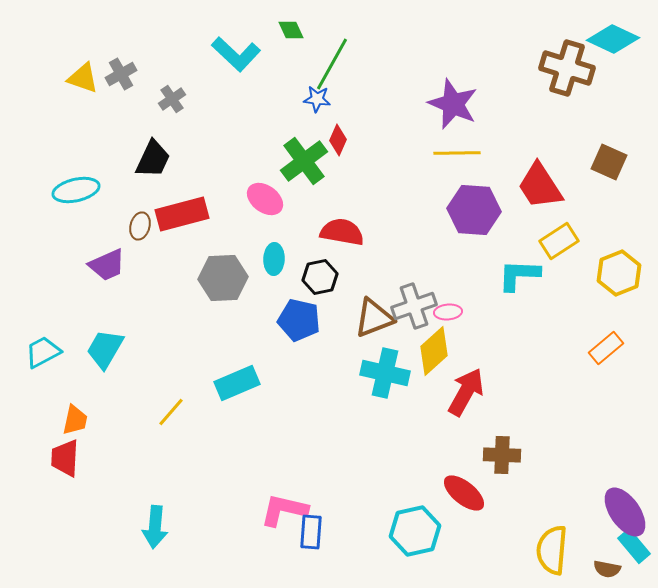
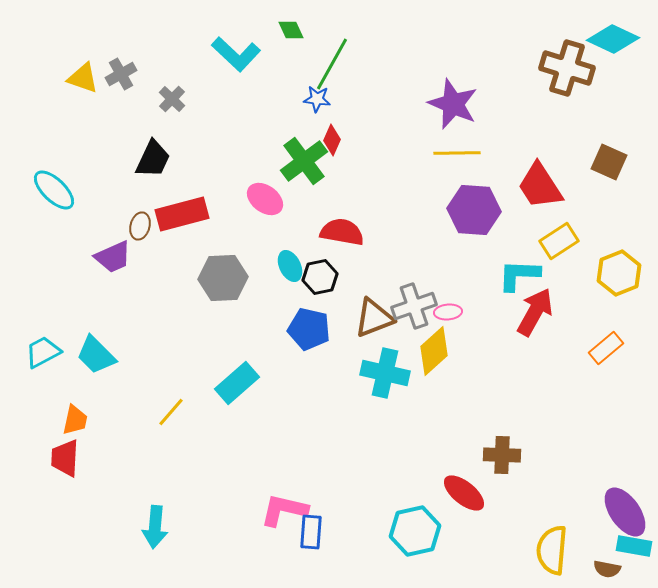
gray cross at (172, 99): rotated 12 degrees counterclockwise
red diamond at (338, 140): moved 6 px left
cyan ellipse at (76, 190): moved 22 px left; rotated 57 degrees clockwise
cyan ellipse at (274, 259): moved 16 px right, 7 px down; rotated 28 degrees counterclockwise
purple trapezoid at (107, 265): moved 6 px right, 8 px up
blue pentagon at (299, 320): moved 10 px right, 9 px down
cyan trapezoid at (105, 349): moved 9 px left, 6 px down; rotated 75 degrees counterclockwise
cyan rectangle at (237, 383): rotated 18 degrees counterclockwise
red arrow at (466, 392): moved 69 px right, 80 px up
cyan rectangle at (634, 546): rotated 40 degrees counterclockwise
